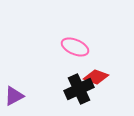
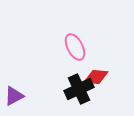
pink ellipse: rotated 40 degrees clockwise
red diamond: rotated 15 degrees counterclockwise
